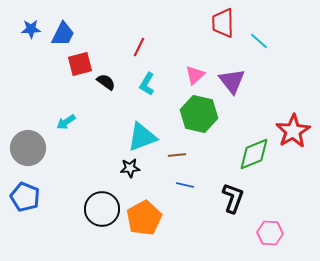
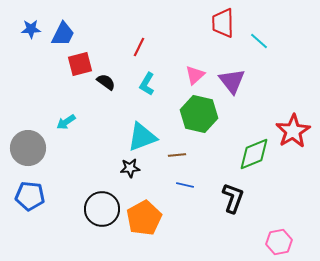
blue pentagon: moved 5 px right, 1 px up; rotated 16 degrees counterclockwise
pink hexagon: moved 9 px right, 9 px down; rotated 15 degrees counterclockwise
